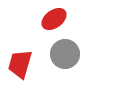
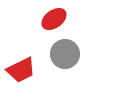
red trapezoid: moved 1 px right, 6 px down; rotated 132 degrees counterclockwise
